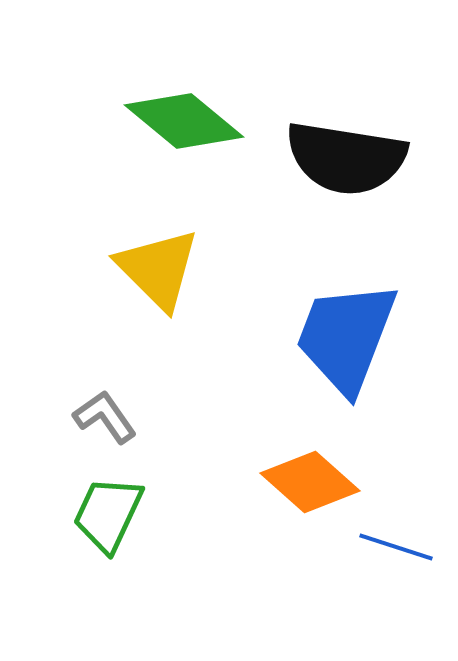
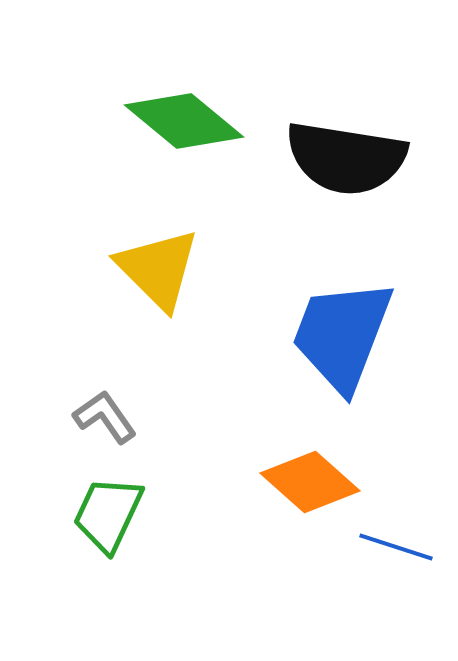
blue trapezoid: moved 4 px left, 2 px up
